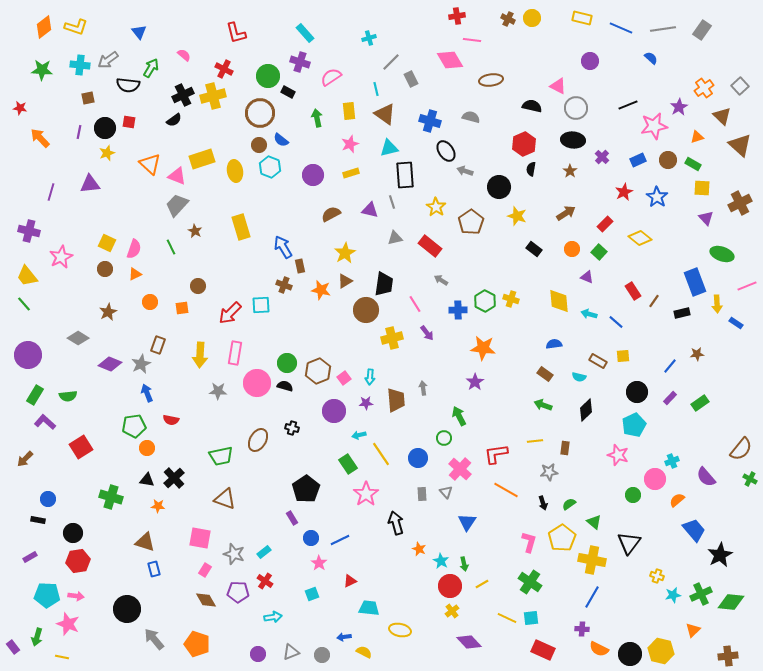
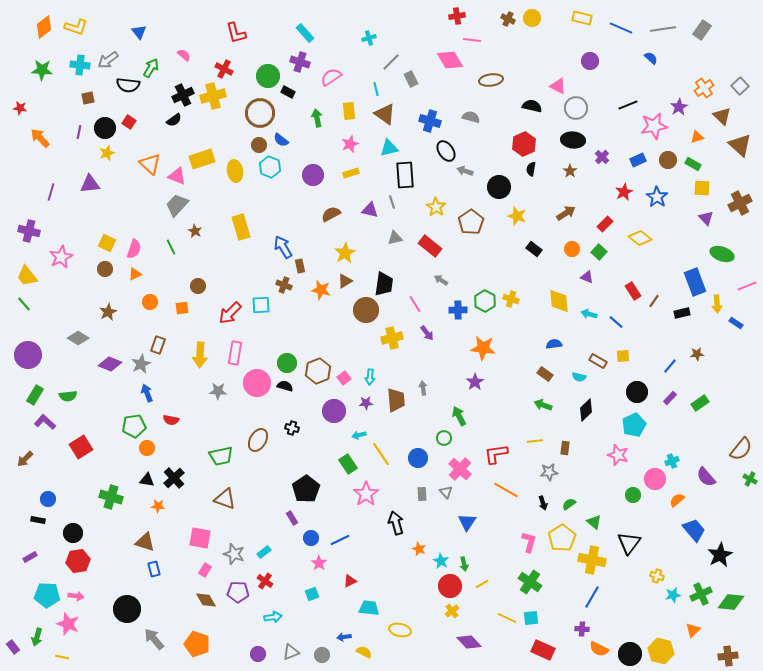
red square at (129, 122): rotated 24 degrees clockwise
